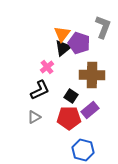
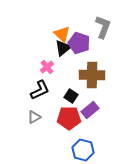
orange triangle: rotated 24 degrees counterclockwise
